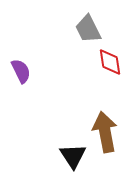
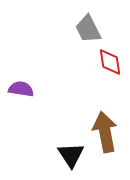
purple semicircle: moved 18 px down; rotated 55 degrees counterclockwise
black triangle: moved 2 px left, 1 px up
